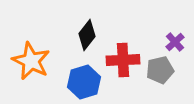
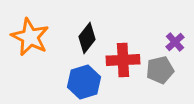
black diamond: moved 3 px down
orange star: moved 1 px left, 24 px up
